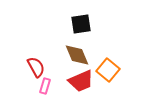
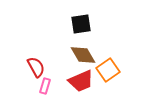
brown diamond: moved 6 px right; rotated 8 degrees counterclockwise
orange square: rotated 15 degrees clockwise
